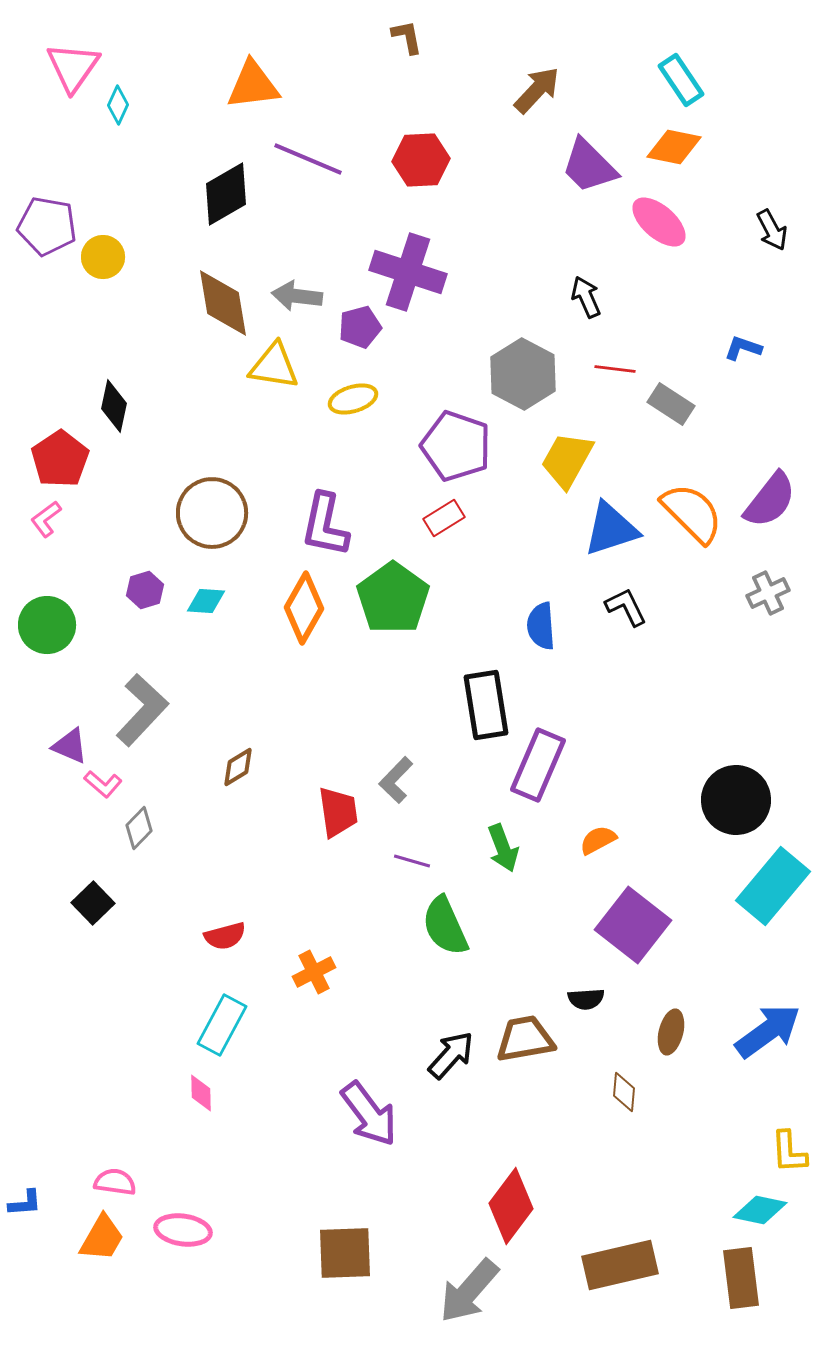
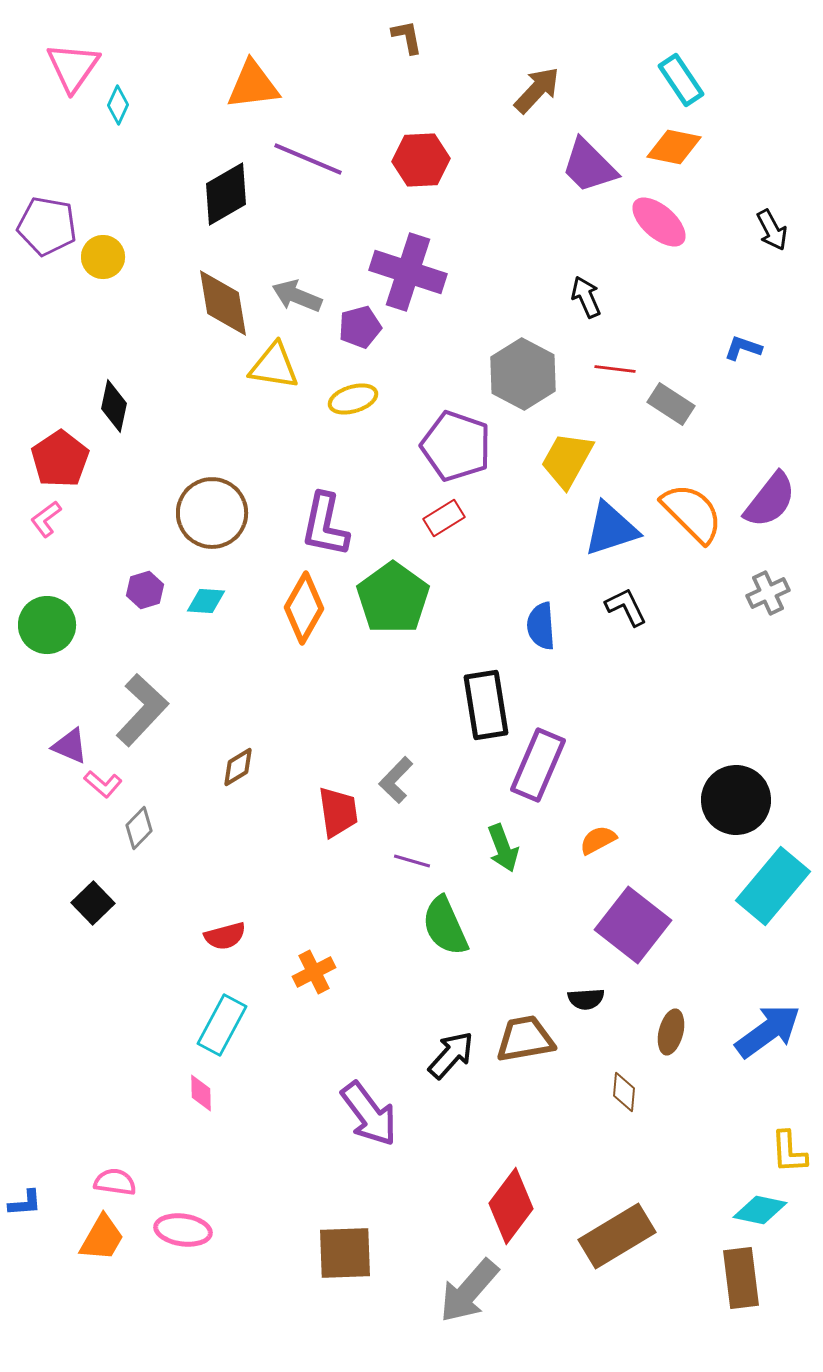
gray arrow at (297, 296): rotated 15 degrees clockwise
brown rectangle at (620, 1265): moved 3 px left, 29 px up; rotated 18 degrees counterclockwise
